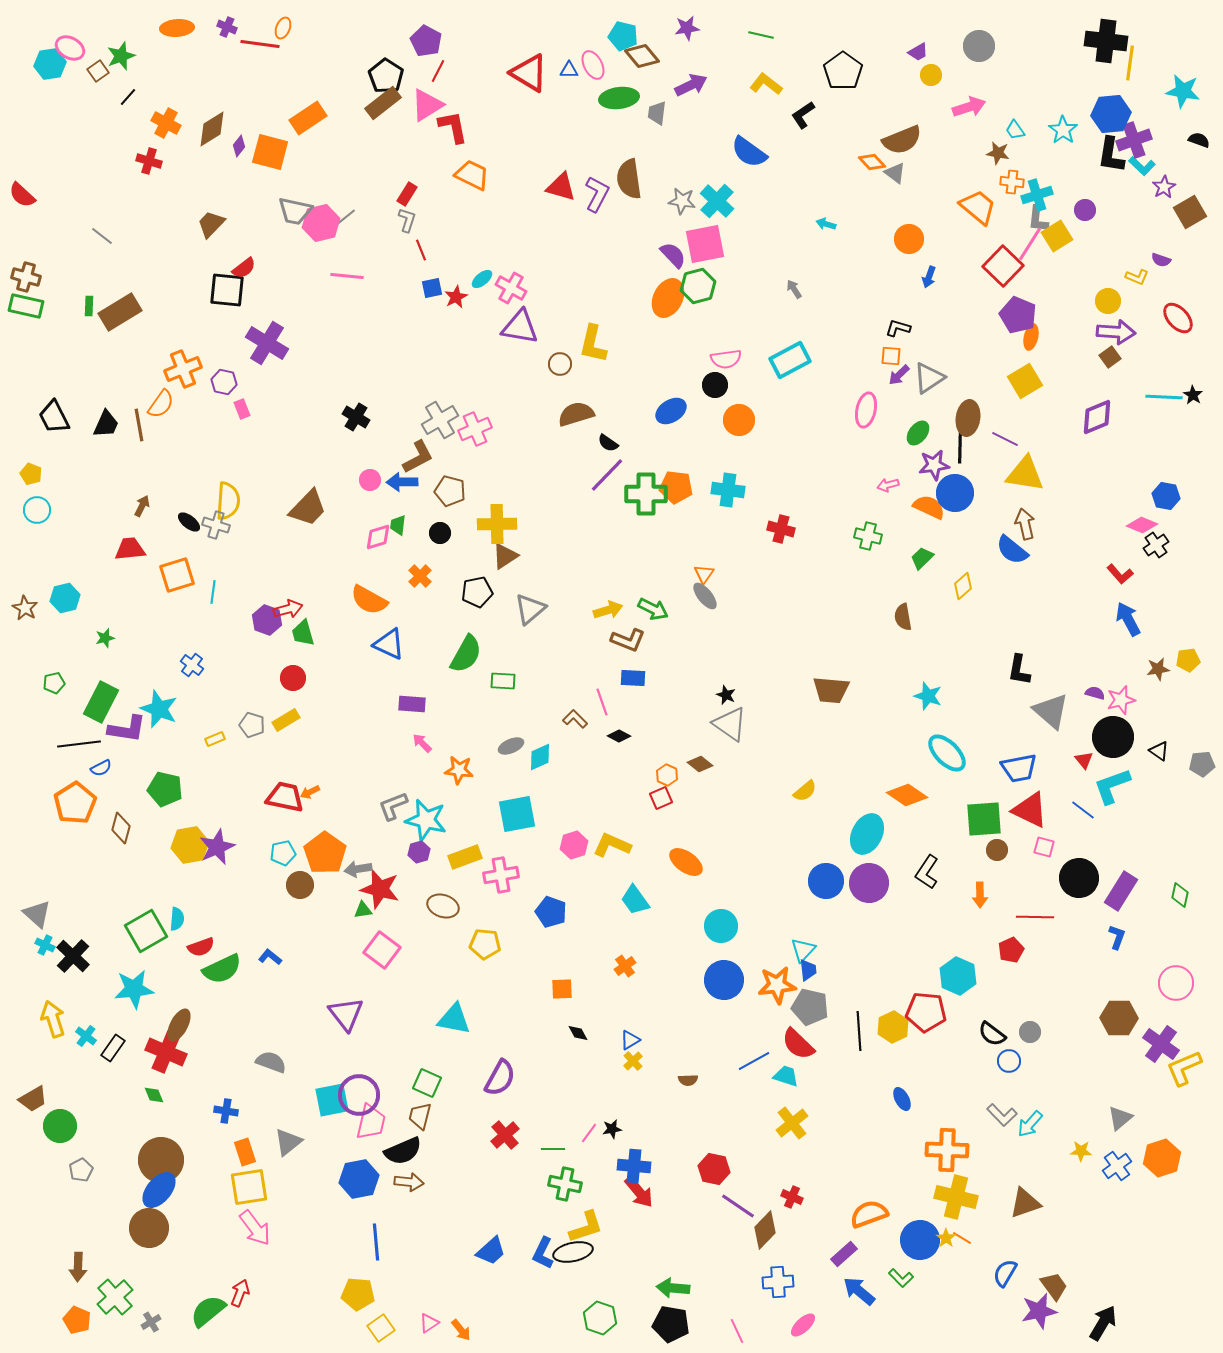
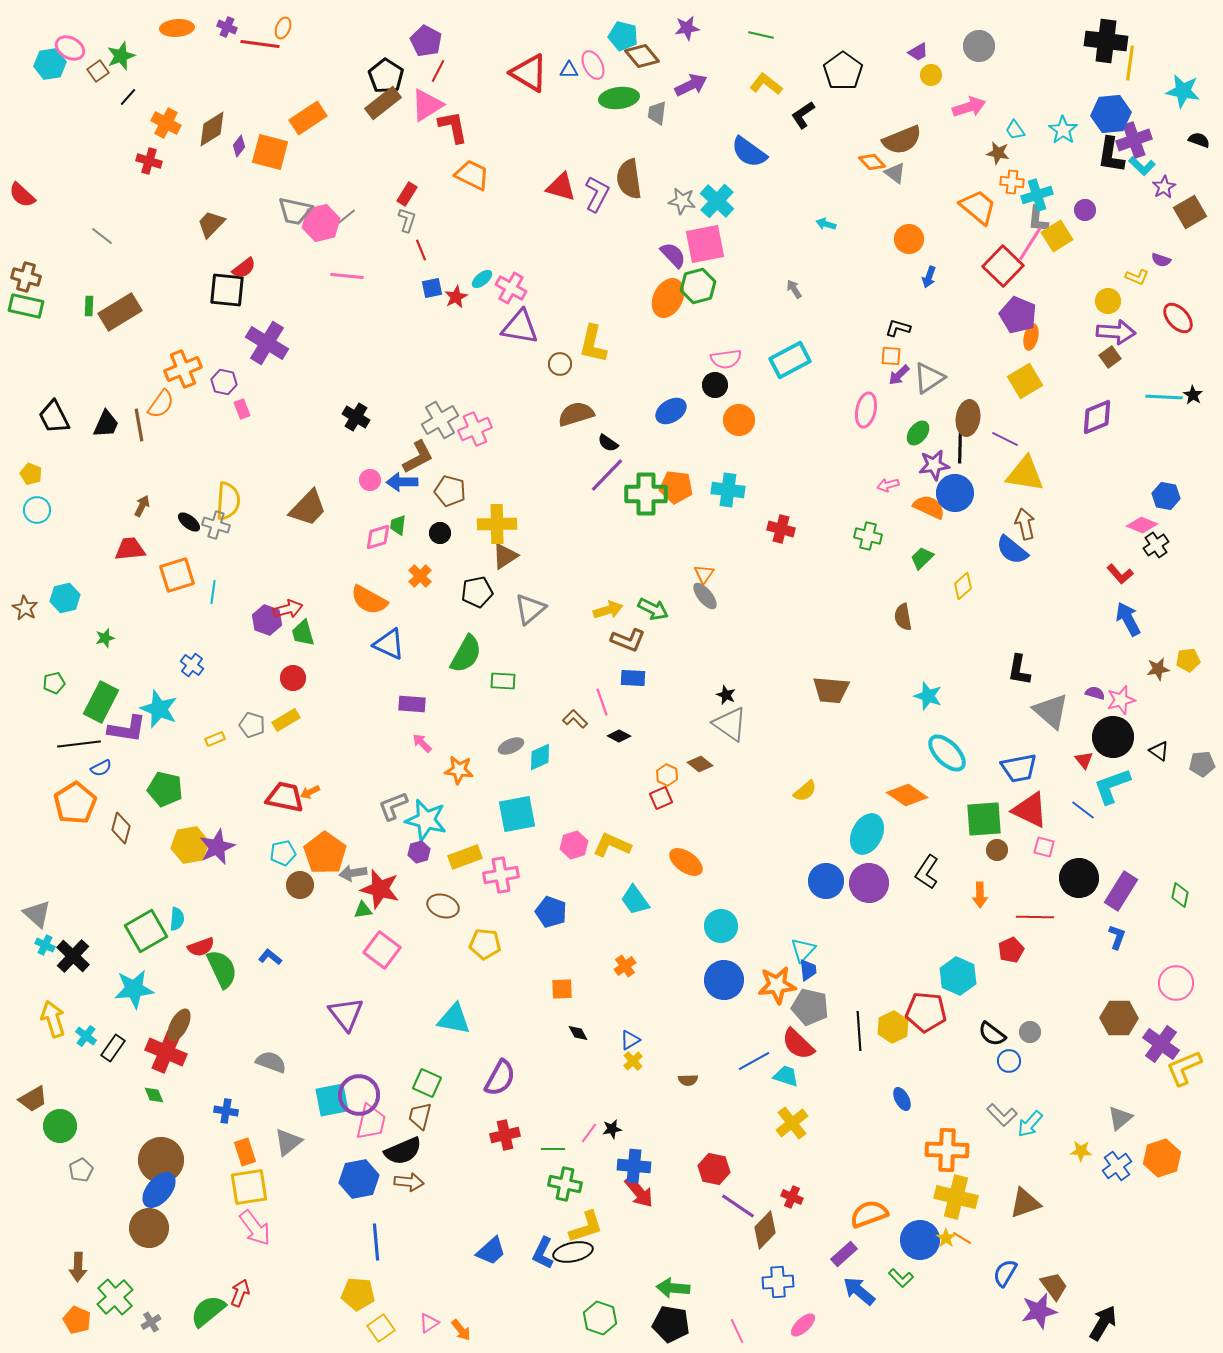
gray arrow at (358, 869): moved 5 px left, 4 px down
green semicircle at (222, 969): rotated 90 degrees counterclockwise
red cross at (505, 1135): rotated 28 degrees clockwise
